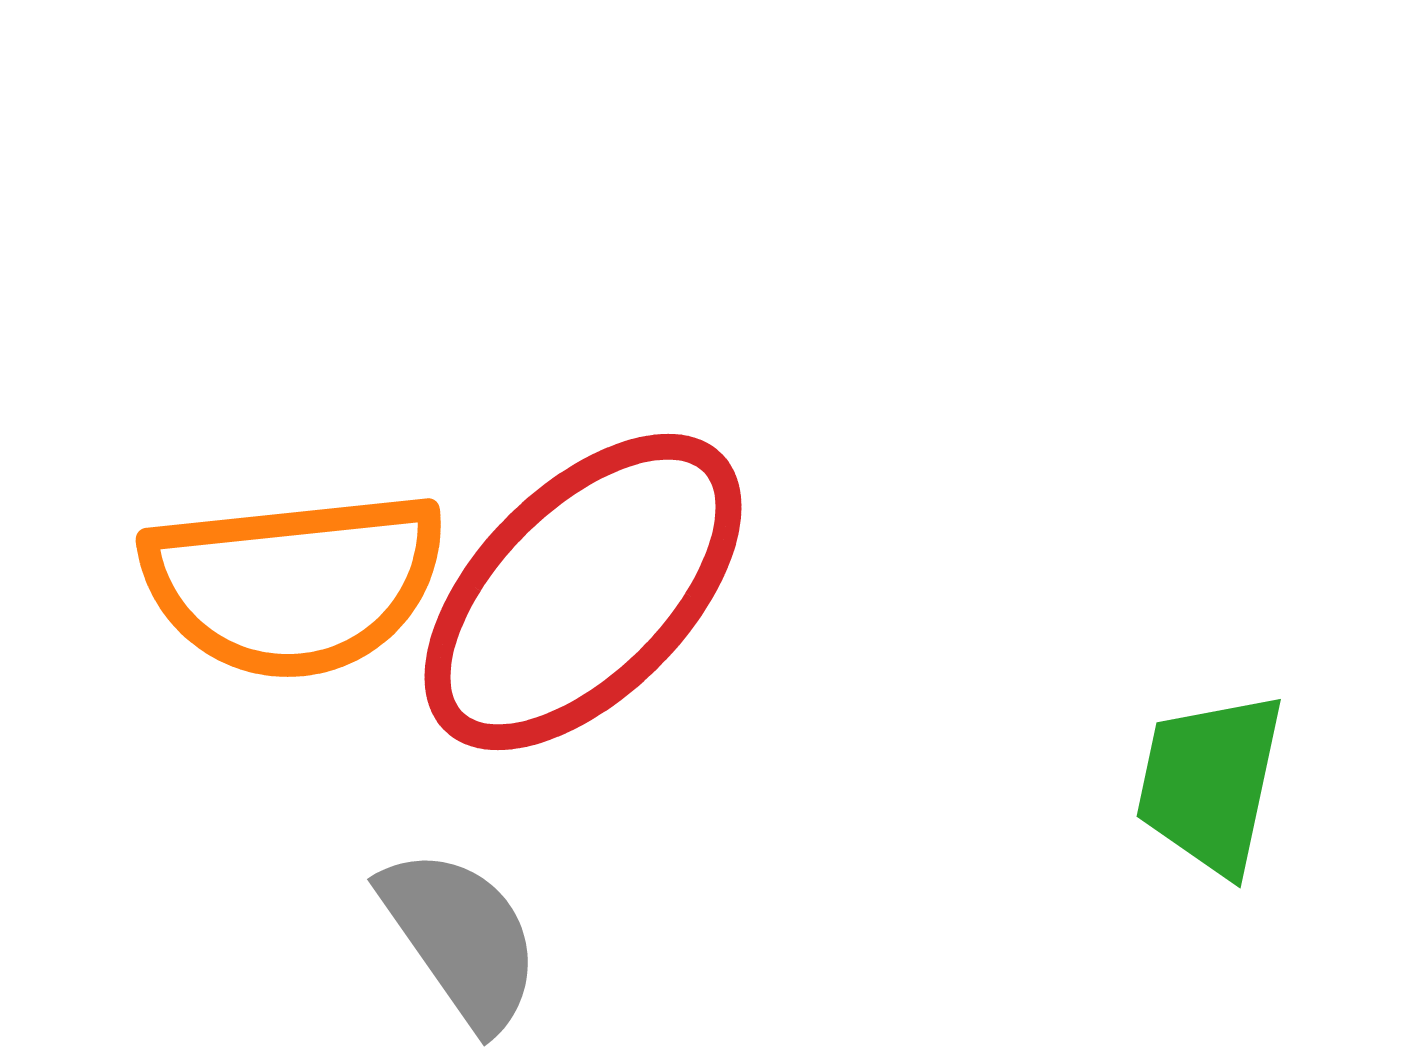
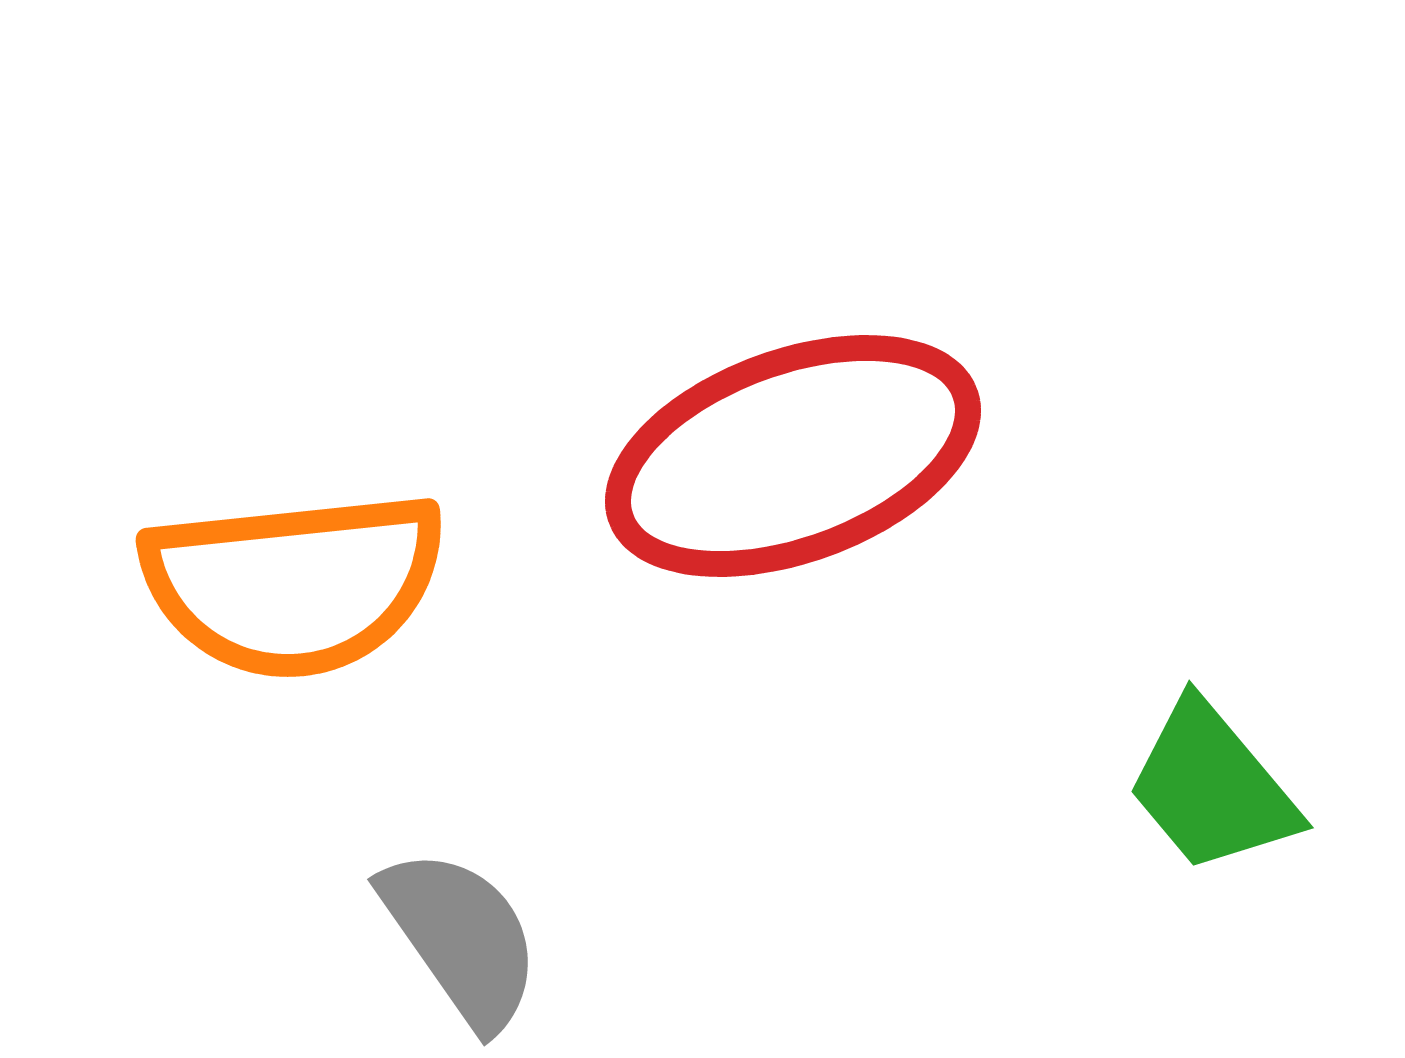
red ellipse: moved 210 px right, 136 px up; rotated 25 degrees clockwise
green trapezoid: moved 2 px right, 4 px down; rotated 52 degrees counterclockwise
